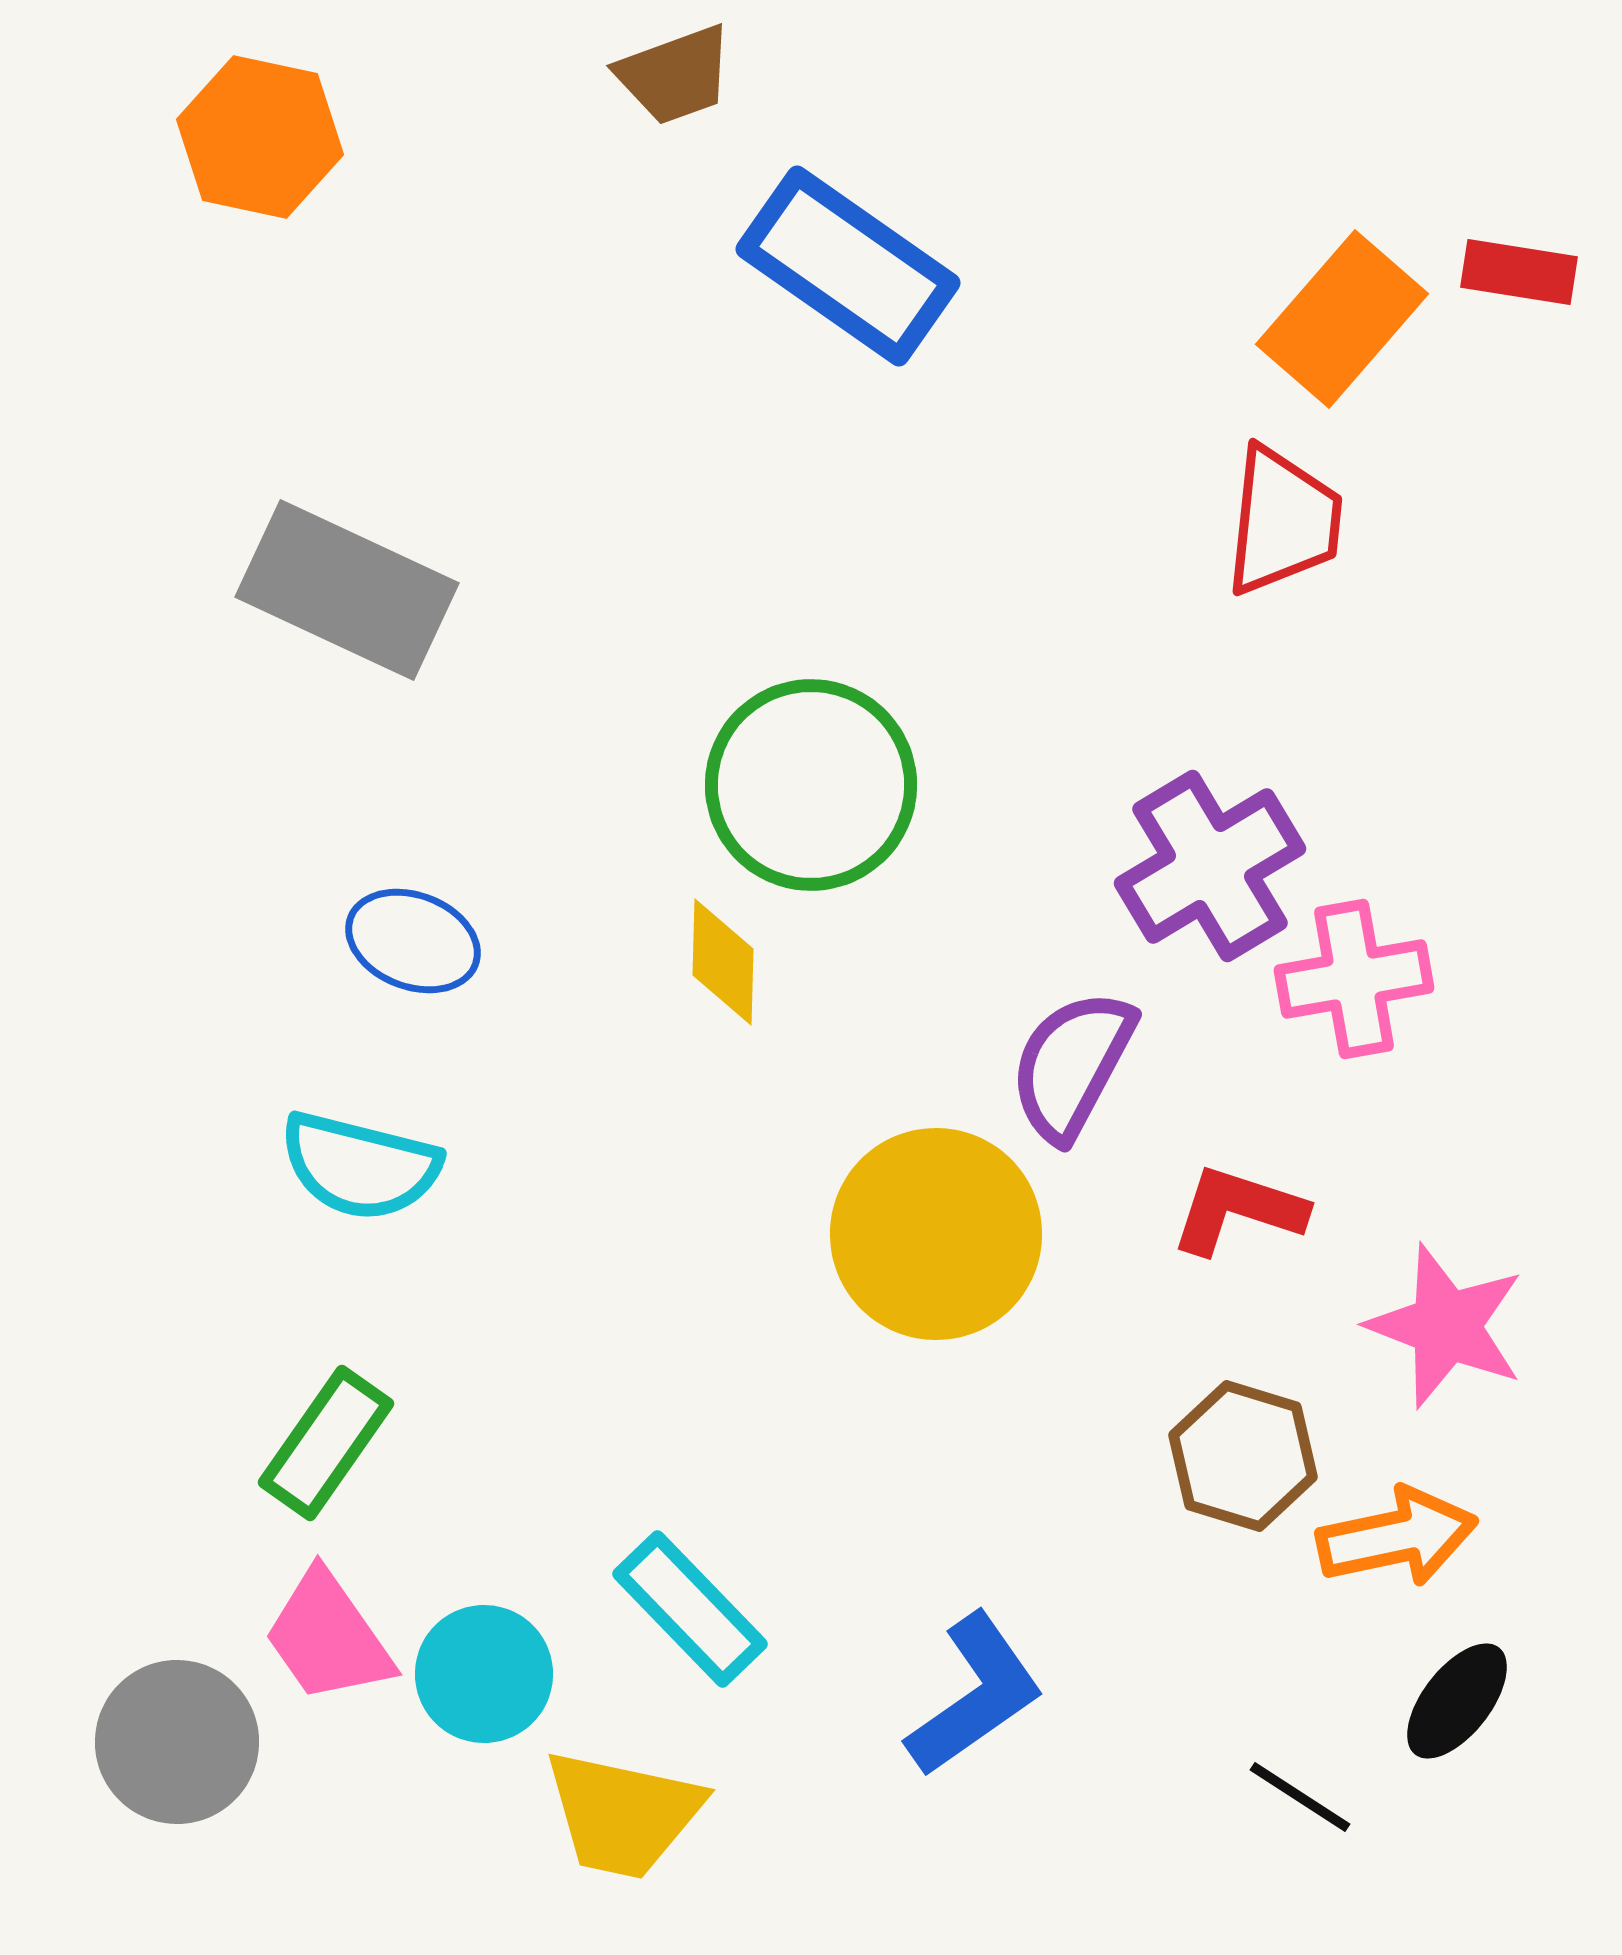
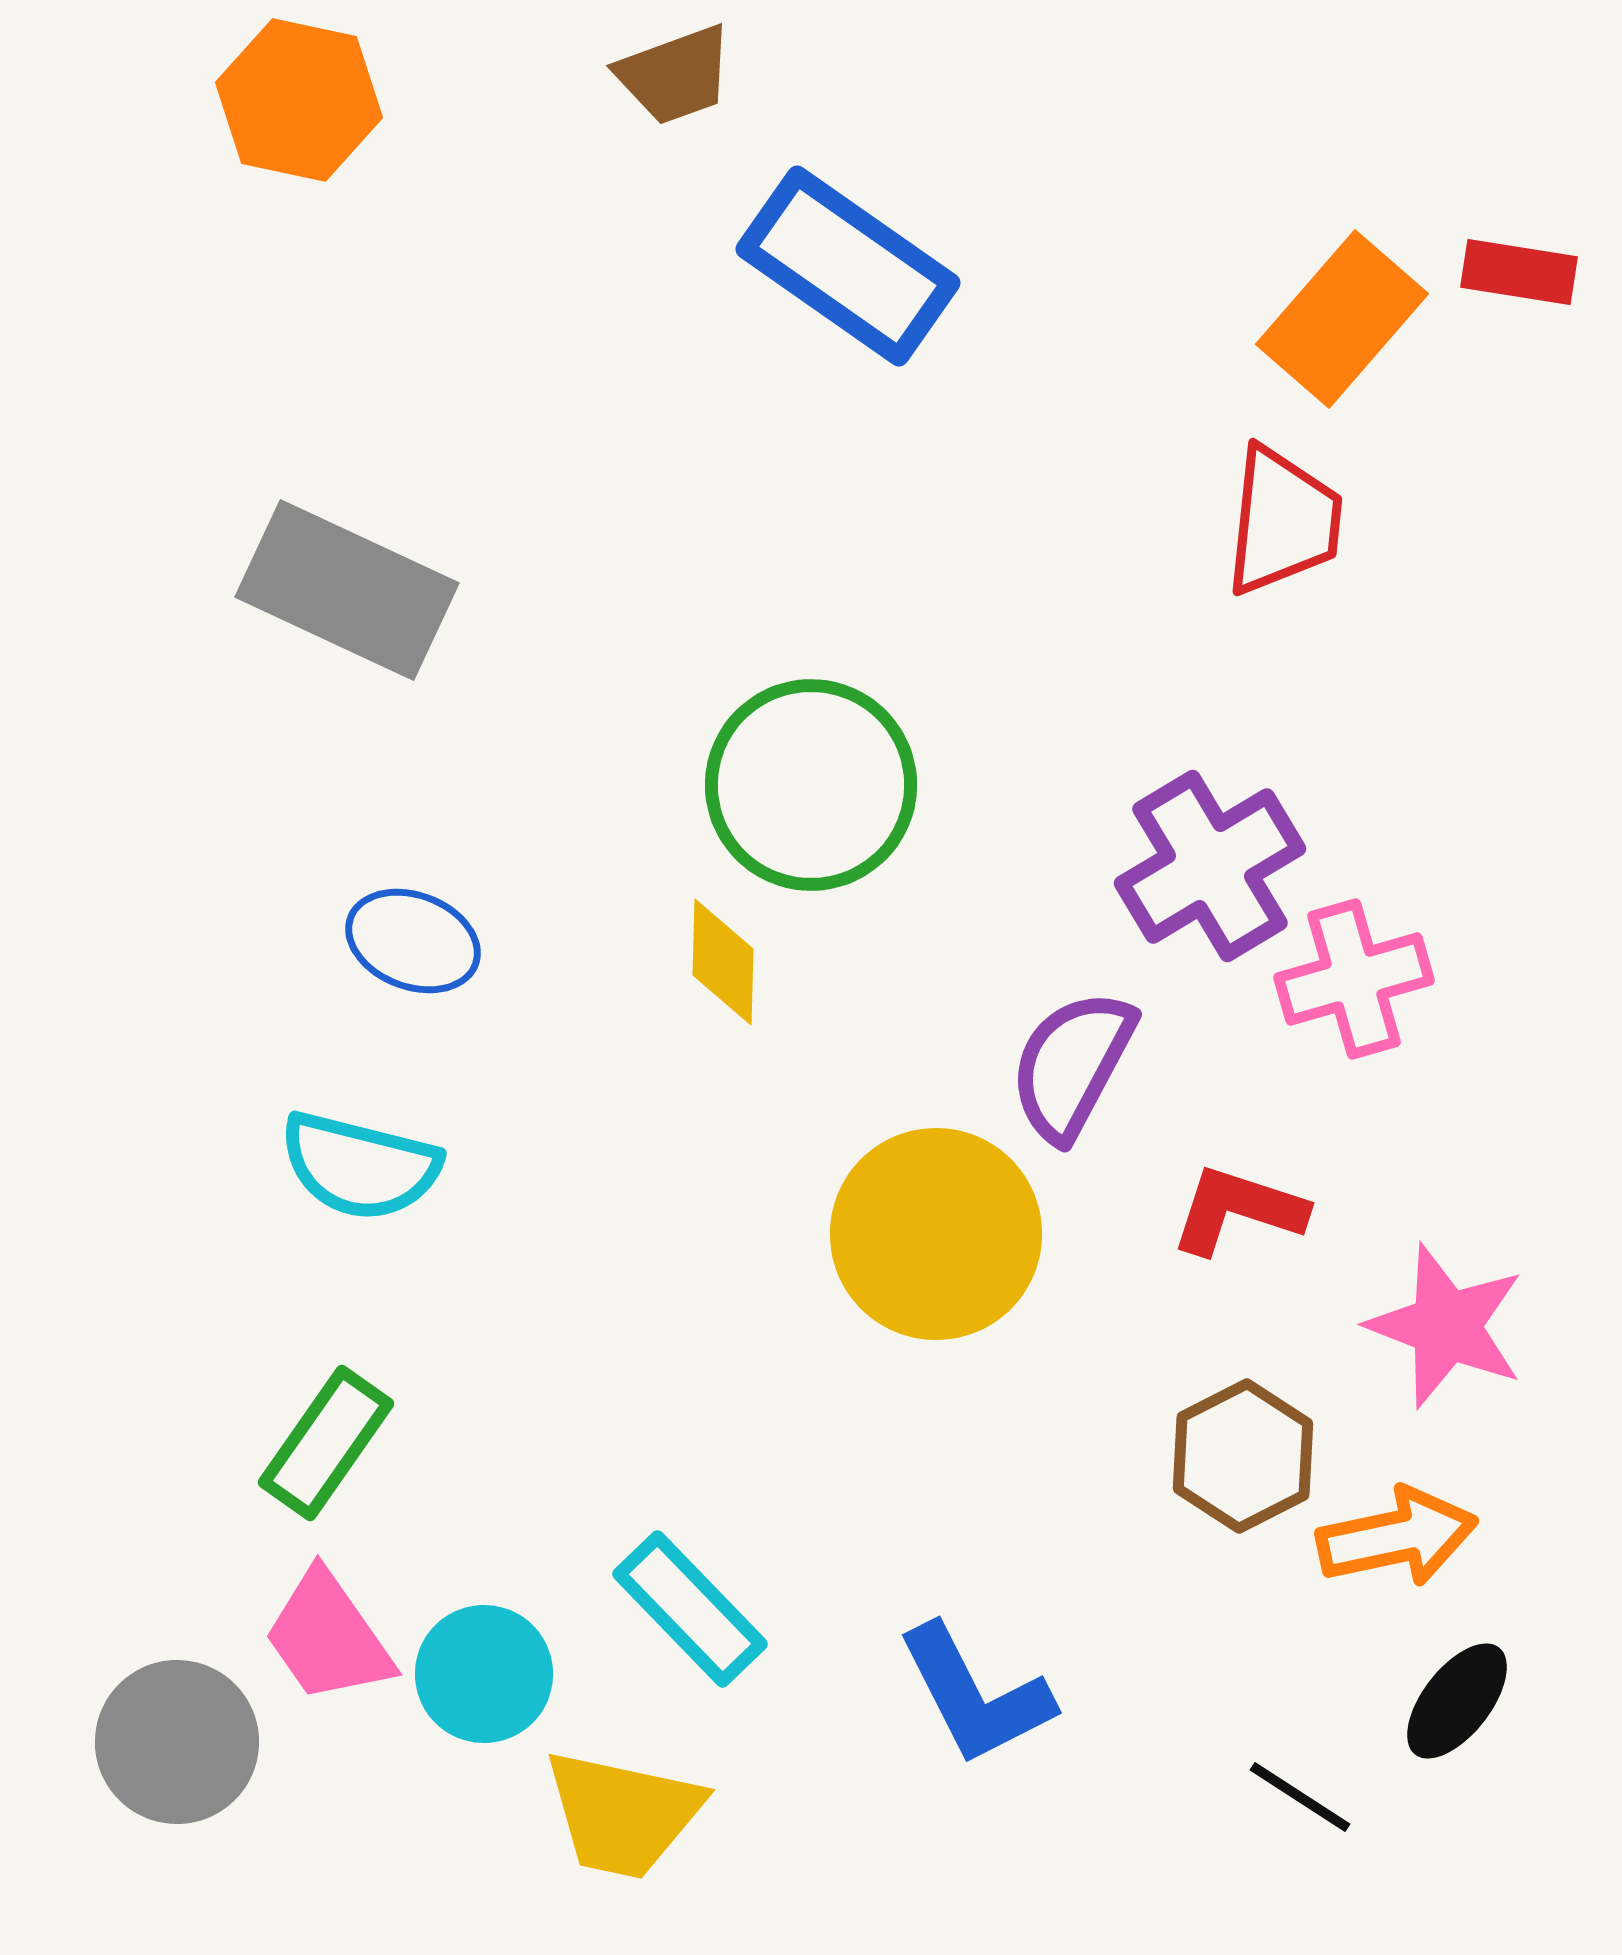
orange hexagon: moved 39 px right, 37 px up
pink cross: rotated 6 degrees counterclockwise
brown hexagon: rotated 16 degrees clockwise
blue L-shape: rotated 98 degrees clockwise
